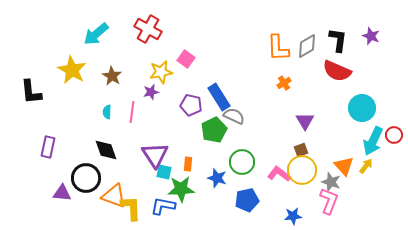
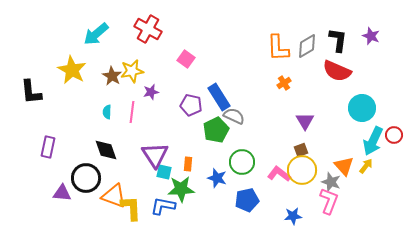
yellow star at (161, 72): moved 29 px left, 1 px up
green pentagon at (214, 130): moved 2 px right
